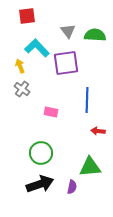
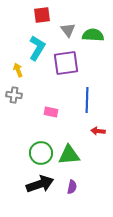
red square: moved 15 px right, 1 px up
gray triangle: moved 1 px up
green semicircle: moved 2 px left
cyan L-shape: rotated 75 degrees clockwise
yellow arrow: moved 2 px left, 4 px down
gray cross: moved 8 px left, 6 px down; rotated 28 degrees counterclockwise
green triangle: moved 21 px left, 12 px up
